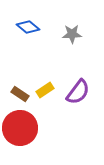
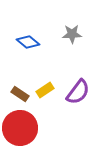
blue diamond: moved 15 px down
